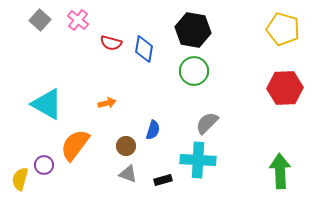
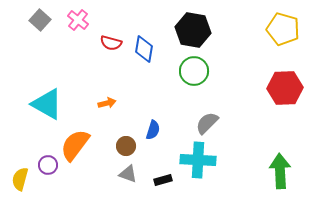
purple circle: moved 4 px right
